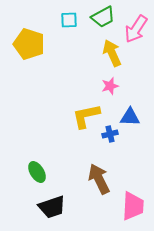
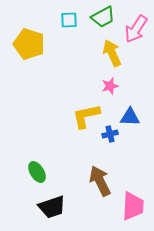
brown arrow: moved 1 px right, 2 px down
